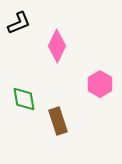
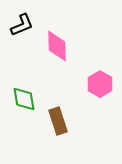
black L-shape: moved 3 px right, 2 px down
pink diamond: rotated 28 degrees counterclockwise
